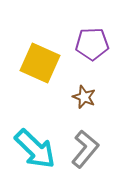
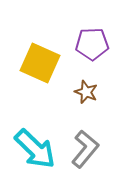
brown star: moved 2 px right, 5 px up
